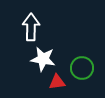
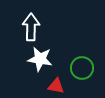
white star: moved 3 px left
red triangle: moved 1 px left, 4 px down; rotated 18 degrees clockwise
